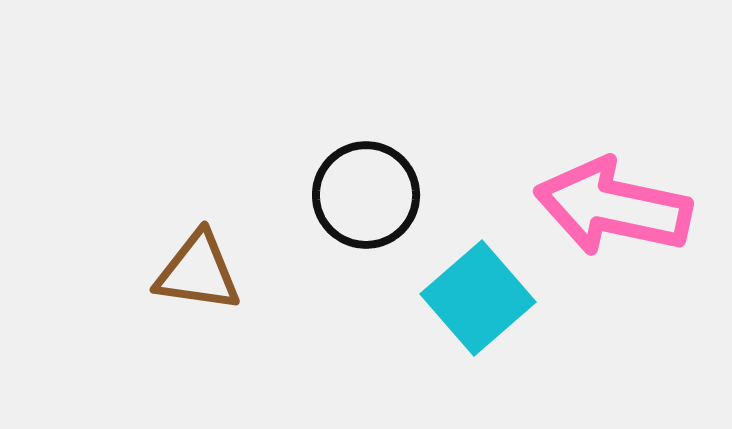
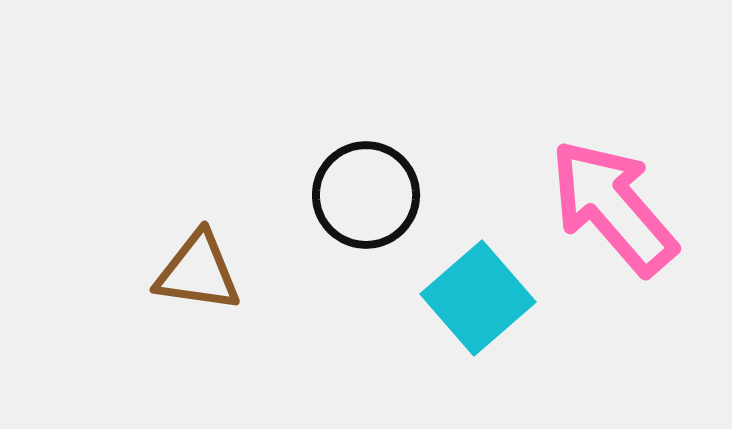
pink arrow: rotated 37 degrees clockwise
